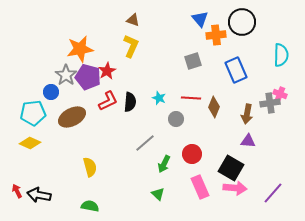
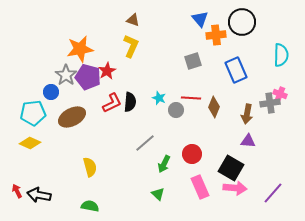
red L-shape: moved 4 px right, 2 px down
gray circle: moved 9 px up
